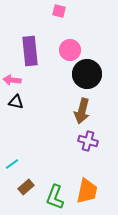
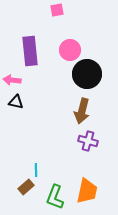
pink square: moved 2 px left, 1 px up; rotated 24 degrees counterclockwise
cyan line: moved 24 px right, 6 px down; rotated 56 degrees counterclockwise
